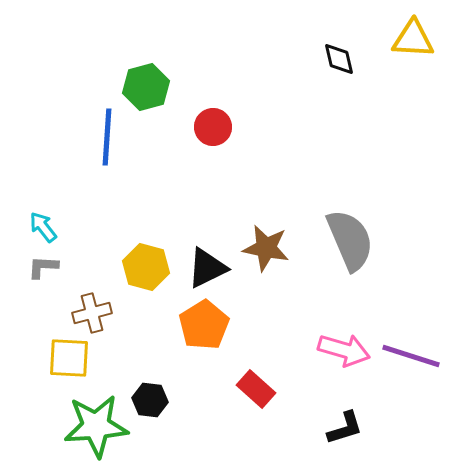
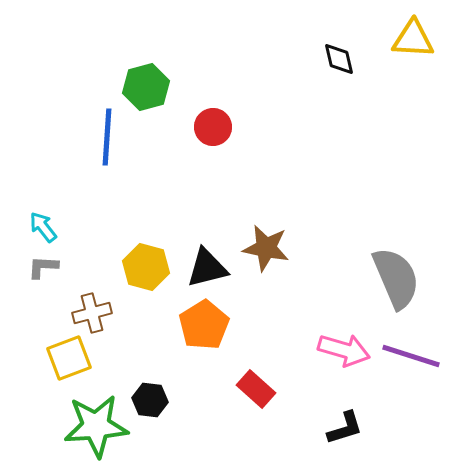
gray semicircle: moved 46 px right, 38 px down
black triangle: rotated 12 degrees clockwise
yellow square: rotated 24 degrees counterclockwise
